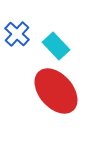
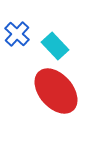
cyan rectangle: moved 1 px left
